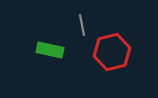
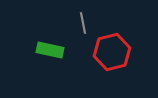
gray line: moved 1 px right, 2 px up
